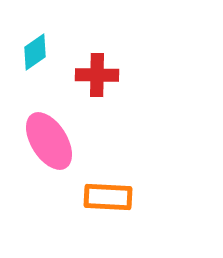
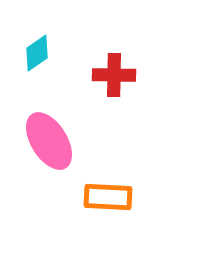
cyan diamond: moved 2 px right, 1 px down
red cross: moved 17 px right
